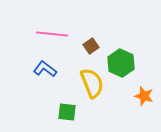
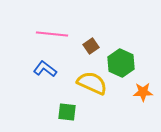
yellow semicircle: rotated 44 degrees counterclockwise
orange star: moved 1 px left, 4 px up; rotated 18 degrees counterclockwise
